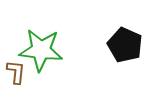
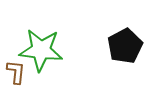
black pentagon: moved 1 px down; rotated 20 degrees clockwise
